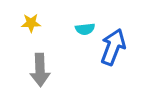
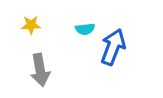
yellow star: moved 2 px down
gray arrow: rotated 8 degrees counterclockwise
